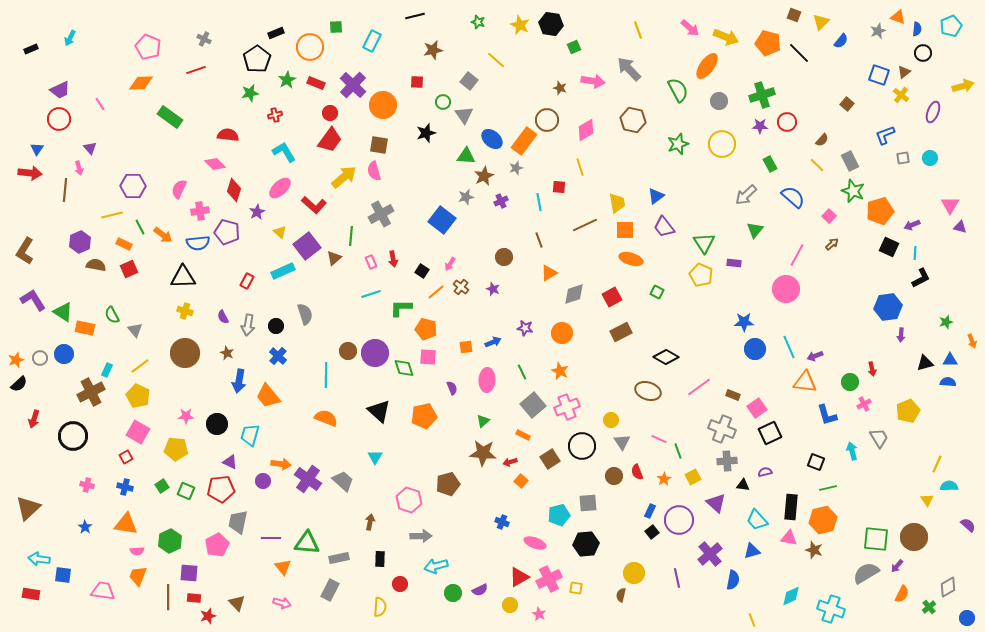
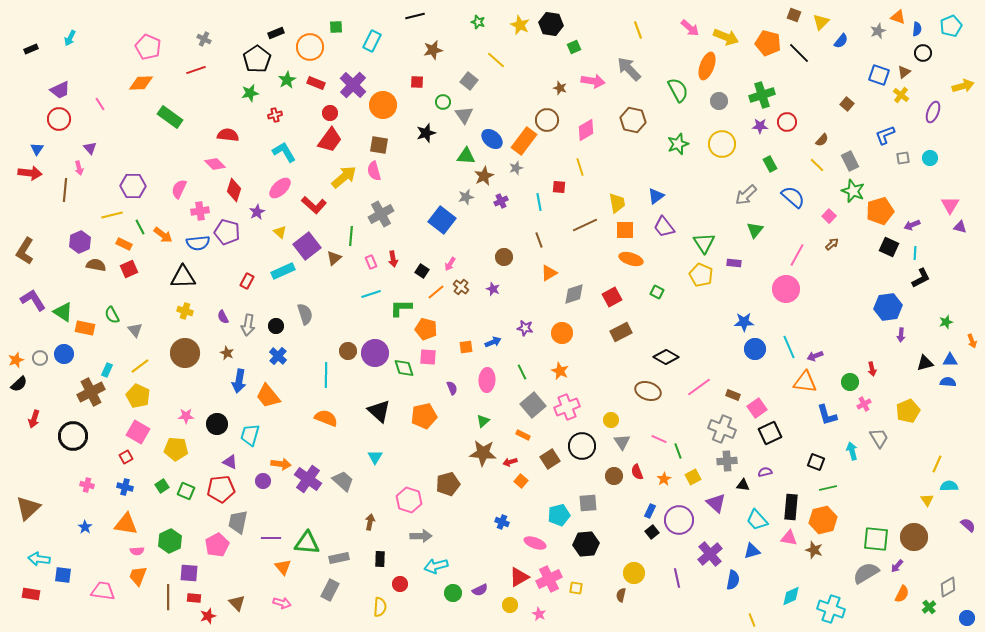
orange ellipse at (707, 66): rotated 16 degrees counterclockwise
